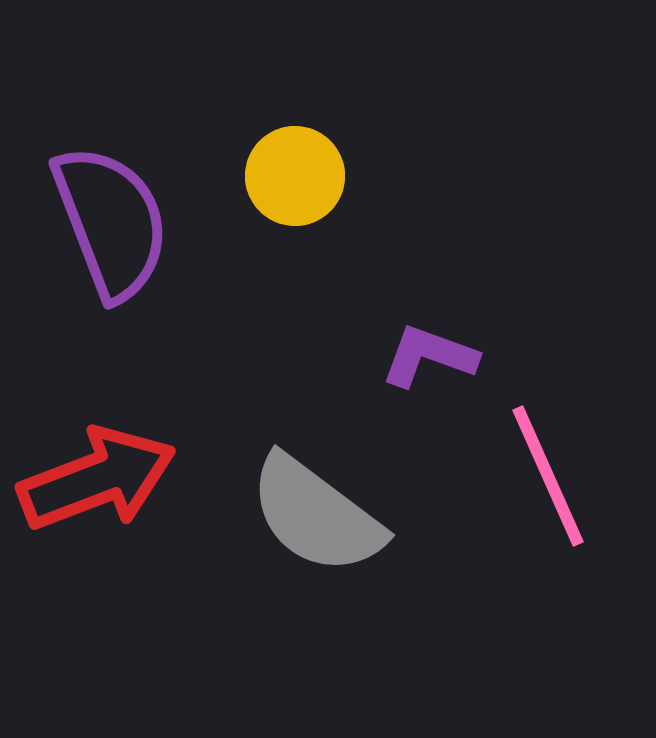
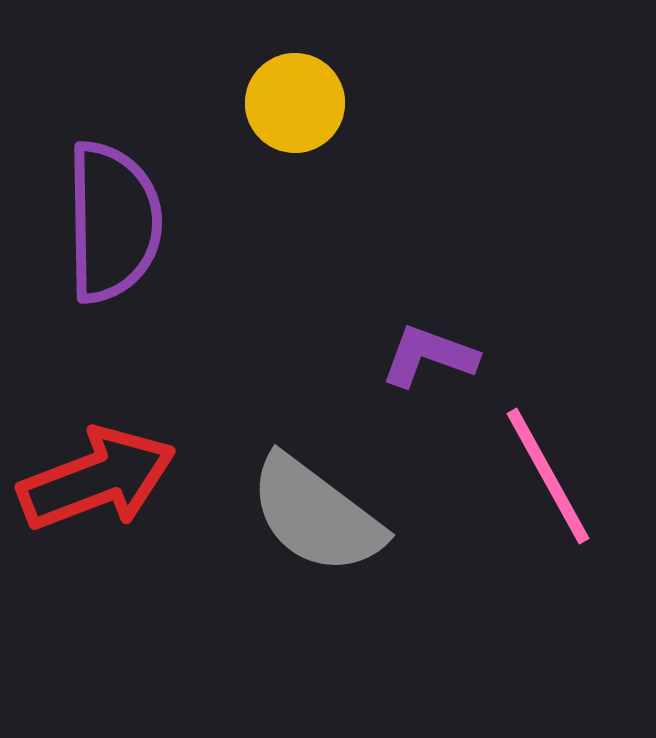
yellow circle: moved 73 px up
purple semicircle: moved 2 px right; rotated 20 degrees clockwise
pink line: rotated 5 degrees counterclockwise
